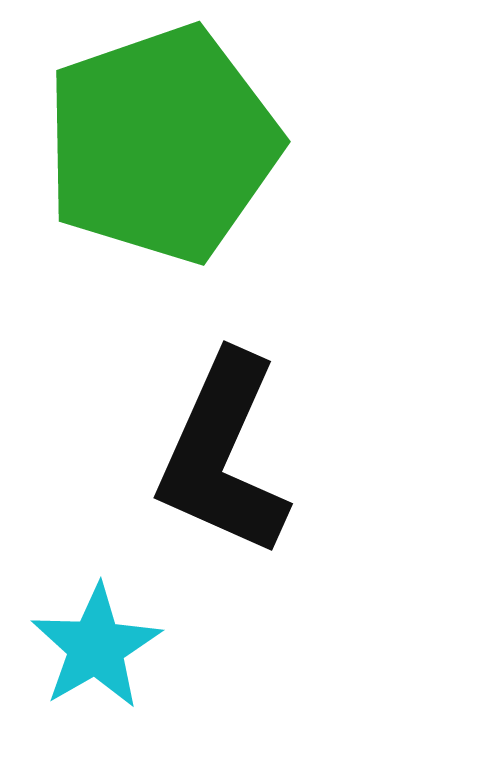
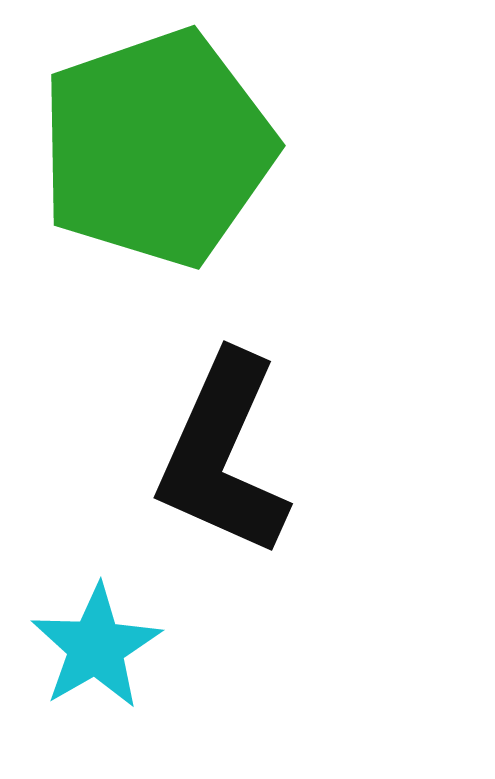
green pentagon: moved 5 px left, 4 px down
